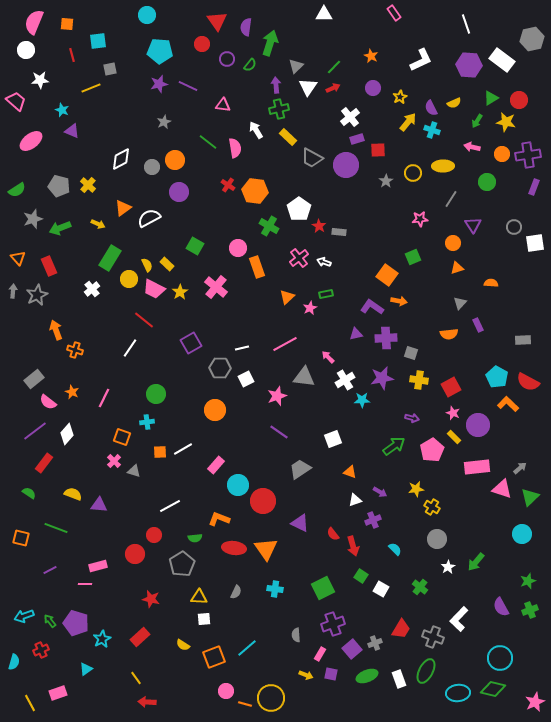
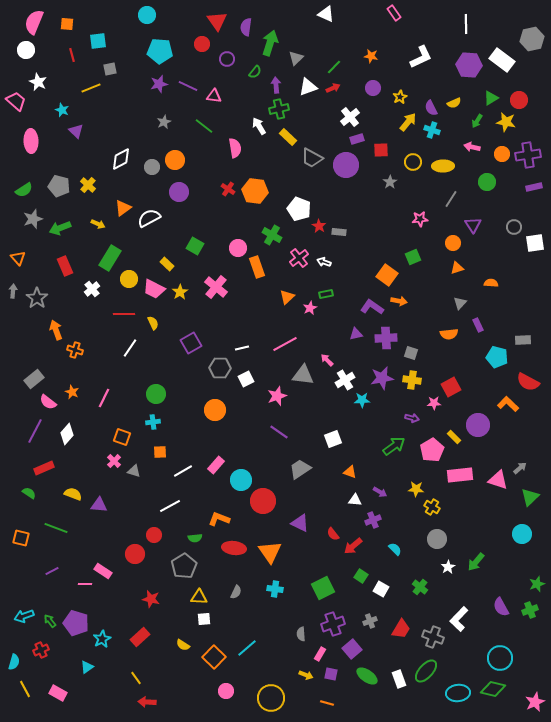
white triangle at (324, 14): moved 2 px right; rotated 24 degrees clockwise
white line at (466, 24): rotated 18 degrees clockwise
orange star at (371, 56): rotated 16 degrees counterclockwise
white L-shape at (421, 60): moved 3 px up
green semicircle at (250, 65): moved 5 px right, 7 px down
gray triangle at (296, 66): moved 8 px up
white star at (40, 80): moved 2 px left, 2 px down; rotated 30 degrees clockwise
white triangle at (308, 87): rotated 36 degrees clockwise
pink triangle at (223, 105): moved 9 px left, 9 px up
white arrow at (256, 130): moved 3 px right, 4 px up
purple triangle at (72, 131): moved 4 px right; rotated 21 degrees clockwise
pink ellipse at (31, 141): rotated 55 degrees counterclockwise
green line at (208, 142): moved 4 px left, 16 px up
red square at (378, 150): moved 3 px right
yellow circle at (413, 173): moved 11 px up
gray star at (386, 181): moved 4 px right, 1 px down
red cross at (228, 185): moved 4 px down
purple rectangle at (534, 187): rotated 56 degrees clockwise
green semicircle at (17, 190): moved 7 px right
white pentagon at (299, 209): rotated 15 degrees counterclockwise
green cross at (269, 226): moved 3 px right, 9 px down
yellow semicircle at (147, 265): moved 6 px right, 58 px down
red rectangle at (49, 266): moved 16 px right
gray star at (37, 295): moved 3 px down; rotated 10 degrees counterclockwise
red line at (144, 320): moved 20 px left, 6 px up; rotated 40 degrees counterclockwise
pink arrow at (328, 357): moved 1 px left, 3 px down
gray triangle at (304, 377): moved 1 px left, 2 px up
cyan pentagon at (497, 377): moved 20 px up; rotated 15 degrees counterclockwise
yellow cross at (419, 380): moved 7 px left
pink star at (453, 413): moved 19 px left, 10 px up; rotated 24 degrees counterclockwise
cyan cross at (147, 422): moved 6 px right
purple line at (35, 431): rotated 25 degrees counterclockwise
white line at (183, 449): moved 22 px down
red rectangle at (44, 463): moved 5 px down; rotated 30 degrees clockwise
pink rectangle at (477, 467): moved 17 px left, 8 px down
cyan circle at (238, 485): moved 3 px right, 5 px up
yellow star at (416, 489): rotated 14 degrees clockwise
pink triangle at (502, 489): moved 4 px left, 9 px up
white triangle at (355, 500): rotated 24 degrees clockwise
red arrow at (353, 546): rotated 66 degrees clockwise
orange triangle at (266, 549): moved 4 px right, 3 px down
gray pentagon at (182, 564): moved 2 px right, 2 px down
pink rectangle at (98, 566): moved 5 px right, 5 px down; rotated 48 degrees clockwise
purple line at (50, 570): moved 2 px right, 1 px down
green star at (528, 581): moved 9 px right, 3 px down
gray semicircle at (296, 635): moved 5 px right, 1 px up
gray cross at (375, 643): moved 5 px left, 22 px up
orange square at (214, 657): rotated 25 degrees counterclockwise
cyan triangle at (86, 669): moved 1 px right, 2 px up
green ellipse at (426, 671): rotated 15 degrees clockwise
green ellipse at (367, 676): rotated 55 degrees clockwise
pink rectangle at (58, 693): rotated 48 degrees clockwise
yellow line at (30, 703): moved 5 px left, 14 px up
orange line at (245, 704): moved 82 px right, 1 px up
